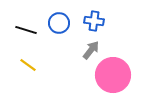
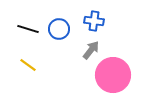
blue circle: moved 6 px down
black line: moved 2 px right, 1 px up
